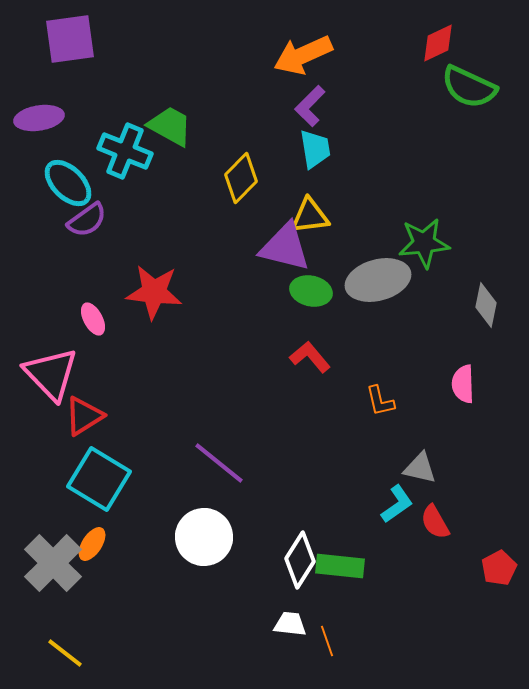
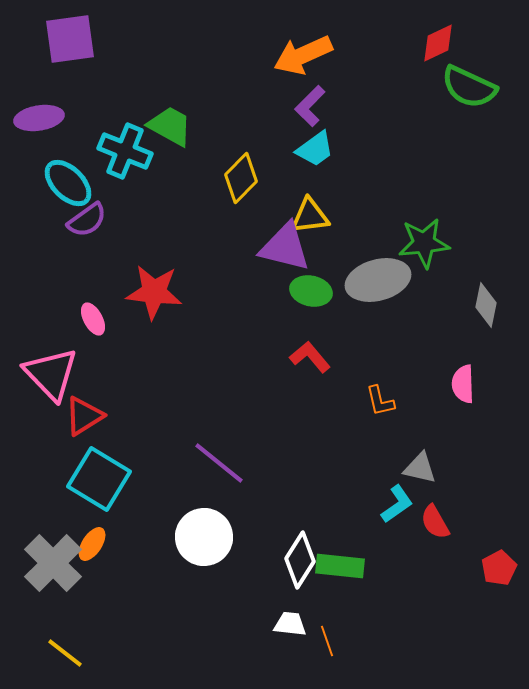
cyan trapezoid: rotated 63 degrees clockwise
